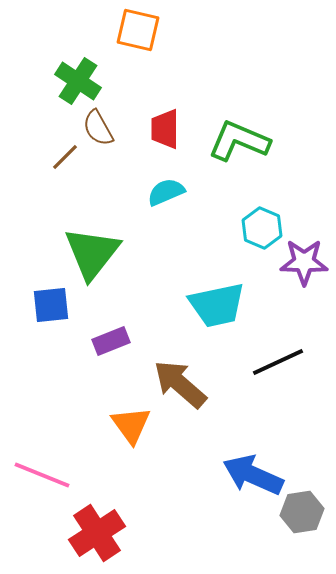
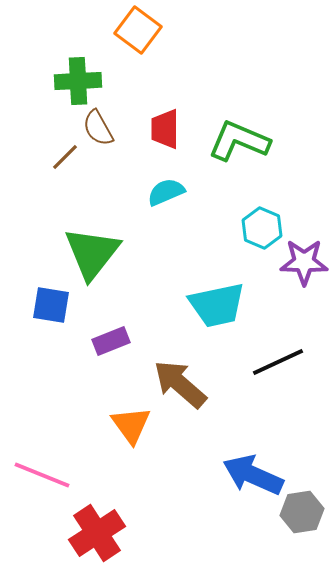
orange square: rotated 24 degrees clockwise
green cross: rotated 36 degrees counterclockwise
blue square: rotated 15 degrees clockwise
